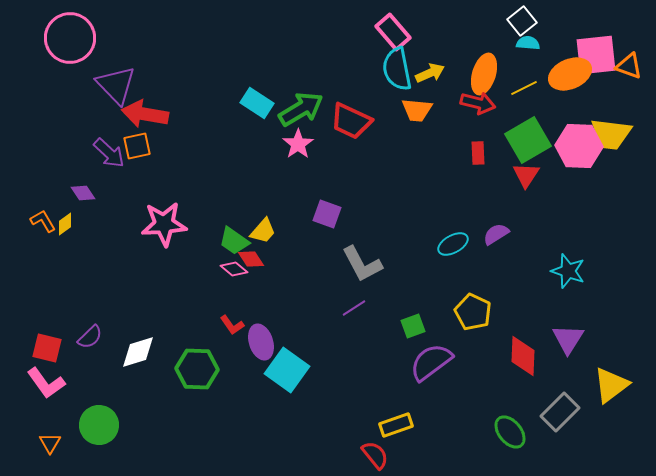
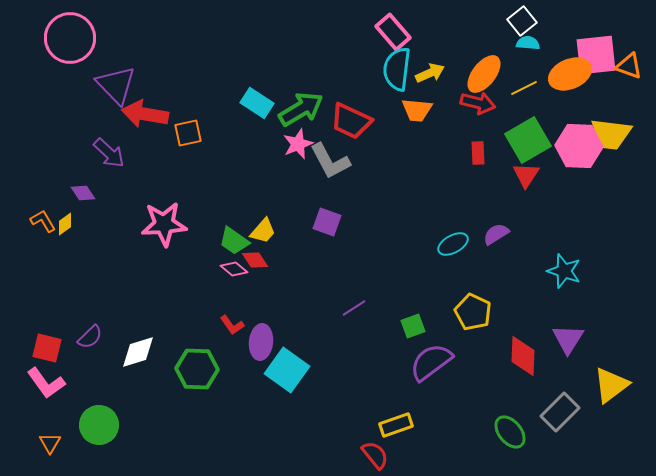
cyan semicircle at (397, 69): rotated 18 degrees clockwise
orange ellipse at (484, 74): rotated 21 degrees clockwise
pink star at (298, 144): rotated 12 degrees clockwise
orange square at (137, 146): moved 51 px right, 13 px up
purple square at (327, 214): moved 8 px down
red diamond at (251, 259): moved 4 px right, 1 px down
gray L-shape at (362, 264): moved 32 px left, 103 px up
cyan star at (568, 271): moved 4 px left
purple ellipse at (261, 342): rotated 24 degrees clockwise
